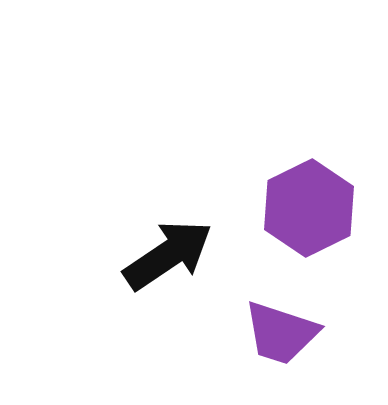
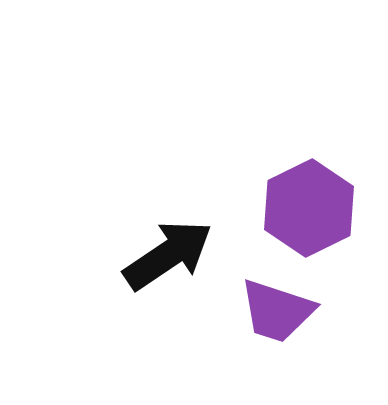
purple trapezoid: moved 4 px left, 22 px up
